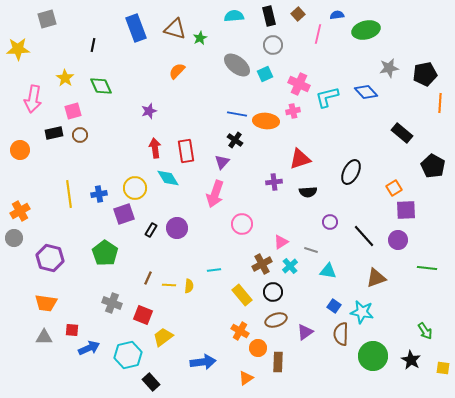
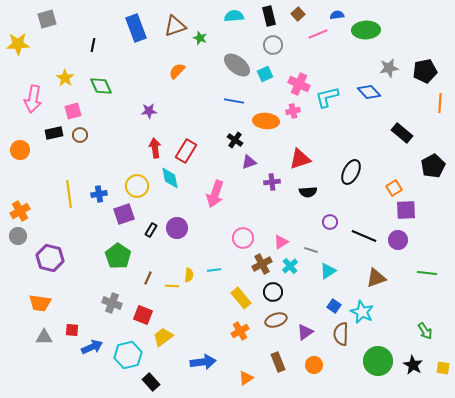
brown triangle at (175, 29): moved 3 px up; rotated 35 degrees counterclockwise
green ellipse at (366, 30): rotated 12 degrees clockwise
pink line at (318, 34): rotated 54 degrees clockwise
green star at (200, 38): rotated 24 degrees counterclockwise
yellow star at (18, 49): moved 5 px up
black pentagon at (425, 74): moved 3 px up
blue diamond at (366, 92): moved 3 px right
purple star at (149, 111): rotated 14 degrees clockwise
blue line at (237, 114): moved 3 px left, 13 px up
red rectangle at (186, 151): rotated 40 degrees clockwise
purple triangle at (222, 162): moved 27 px right; rotated 28 degrees clockwise
black pentagon at (433, 166): rotated 15 degrees clockwise
cyan diamond at (168, 178): moved 2 px right; rotated 20 degrees clockwise
purple cross at (274, 182): moved 2 px left
yellow circle at (135, 188): moved 2 px right, 2 px up
pink circle at (242, 224): moved 1 px right, 14 px down
black line at (364, 236): rotated 25 degrees counterclockwise
gray circle at (14, 238): moved 4 px right, 2 px up
green pentagon at (105, 253): moved 13 px right, 3 px down
green line at (427, 268): moved 5 px down
cyan triangle at (328, 271): rotated 42 degrees counterclockwise
yellow line at (169, 285): moved 3 px right, 1 px down
yellow semicircle at (189, 286): moved 11 px up
yellow rectangle at (242, 295): moved 1 px left, 3 px down
orange trapezoid at (46, 303): moved 6 px left
cyan star at (362, 312): rotated 15 degrees clockwise
orange cross at (240, 331): rotated 30 degrees clockwise
blue arrow at (89, 348): moved 3 px right, 1 px up
orange circle at (258, 348): moved 56 px right, 17 px down
green circle at (373, 356): moved 5 px right, 5 px down
black star at (411, 360): moved 2 px right, 5 px down
brown rectangle at (278, 362): rotated 24 degrees counterclockwise
